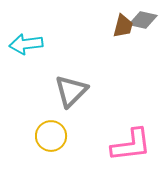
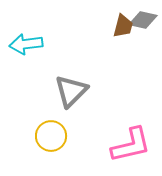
pink L-shape: rotated 6 degrees counterclockwise
